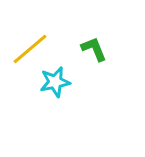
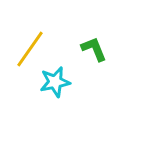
yellow line: rotated 15 degrees counterclockwise
